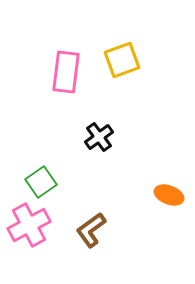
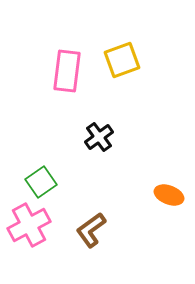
pink rectangle: moved 1 px right, 1 px up
